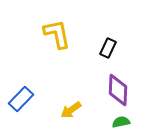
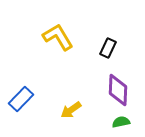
yellow L-shape: moved 1 px right, 3 px down; rotated 20 degrees counterclockwise
